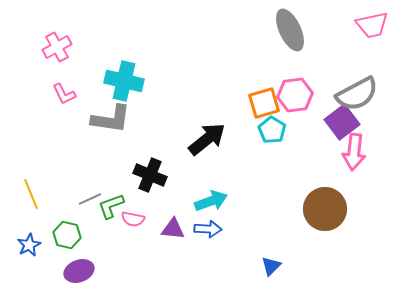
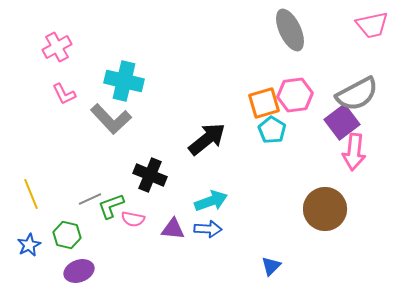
gray L-shape: rotated 39 degrees clockwise
